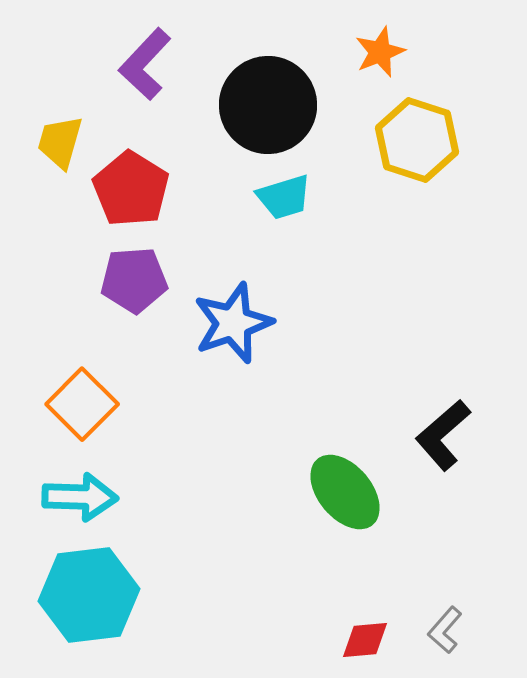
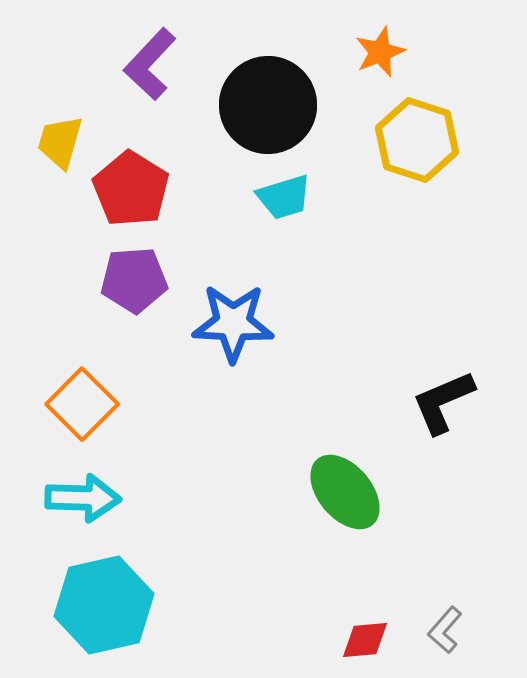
purple L-shape: moved 5 px right
blue star: rotated 22 degrees clockwise
black L-shape: moved 33 px up; rotated 18 degrees clockwise
cyan arrow: moved 3 px right, 1 px down
cyan hexagon: moved 15 px right, 10 px down; rotated 6 degrees counterclockwise
